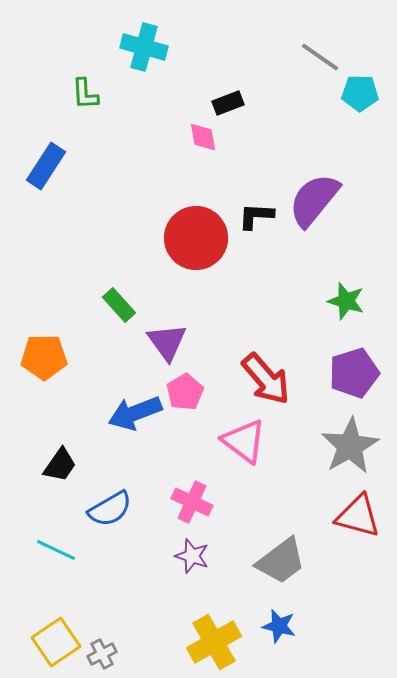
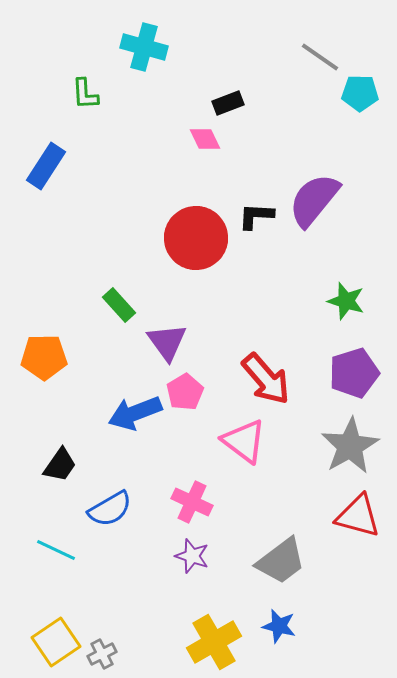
pink diamond: moved 2 px right, 2 px down; rotated 16 degrees counterclockwise
